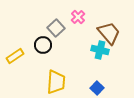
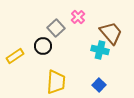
brown trapezoid: moved 2 px right
black circle: moved 1 px down
blue square: moved 2 px right, 3 px up
